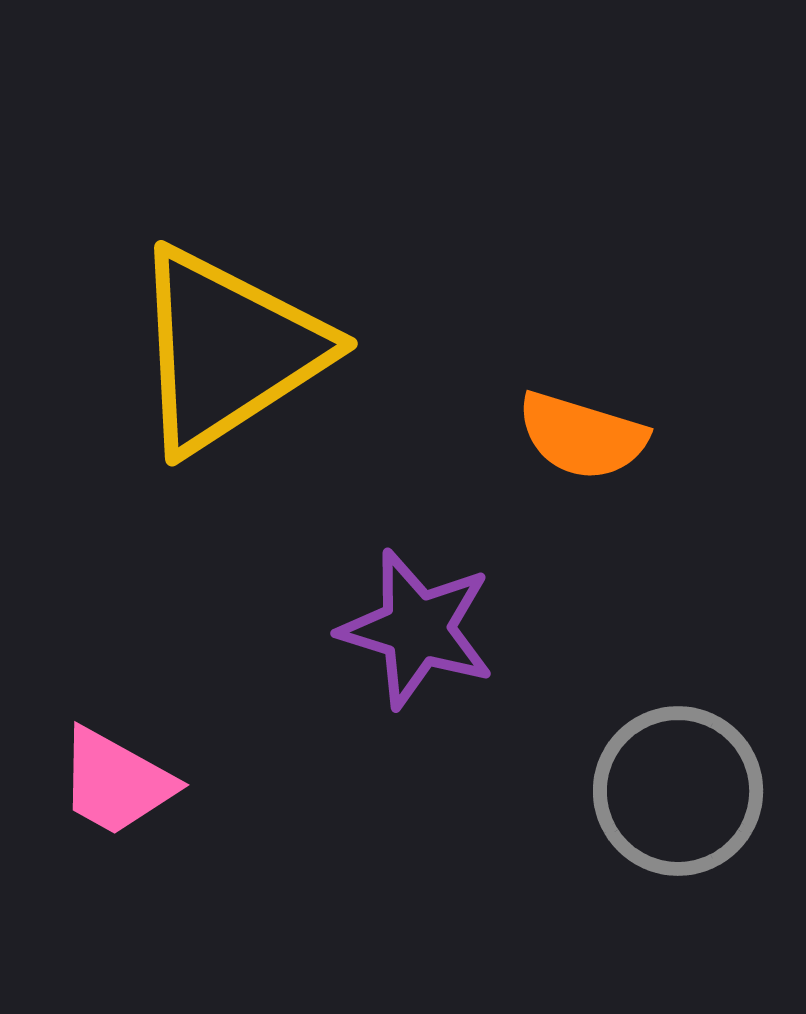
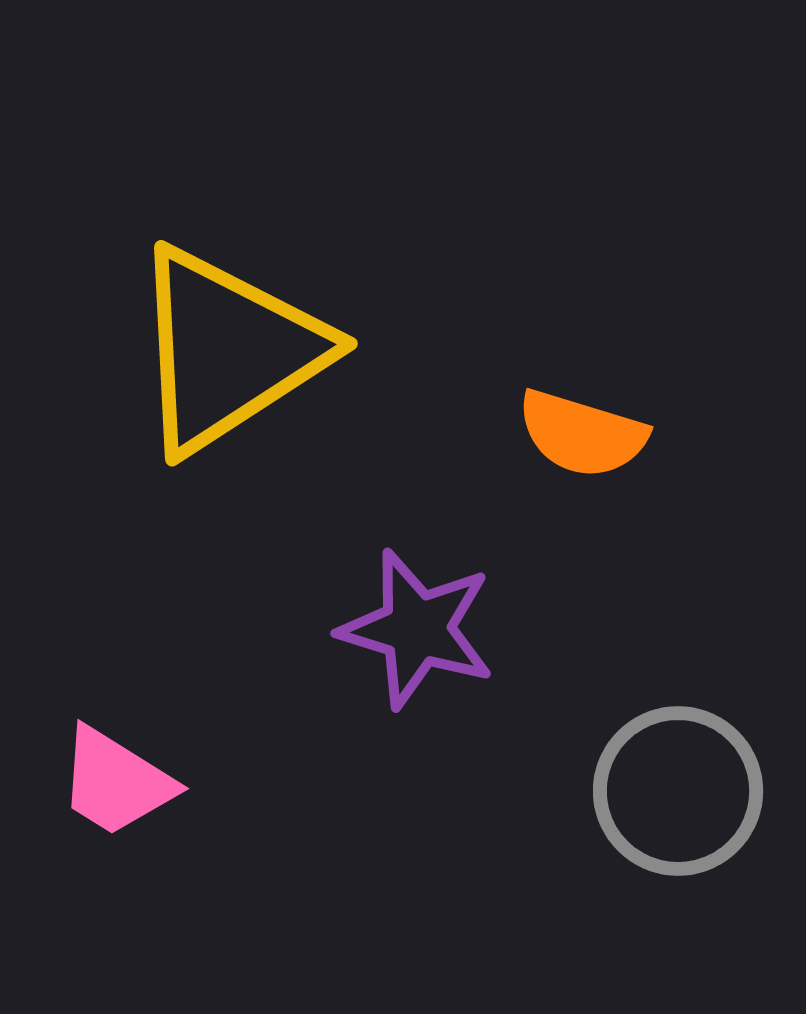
orange semicircle: moved 2 px up
pink trapezoid: rotated 3 degrees clockwise
